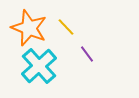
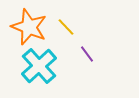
orange star: moved 1 px up
